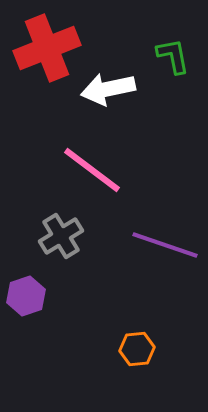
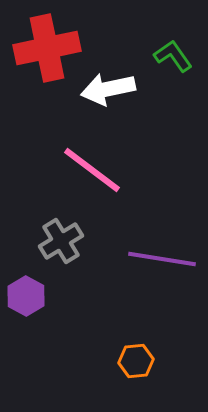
red cross: rotated 10 degrees clockwise
green L-shape: rotated 24 degrees counterclockwise
gray cross: moved 5 px down
purple line: moved 3 px left, 14 px down; rotated 10 degrees counterclockwise
purple hexagon: rotated 12 degrees counterclockwise
orange hexagon: moved 1 px left, 12 px down
